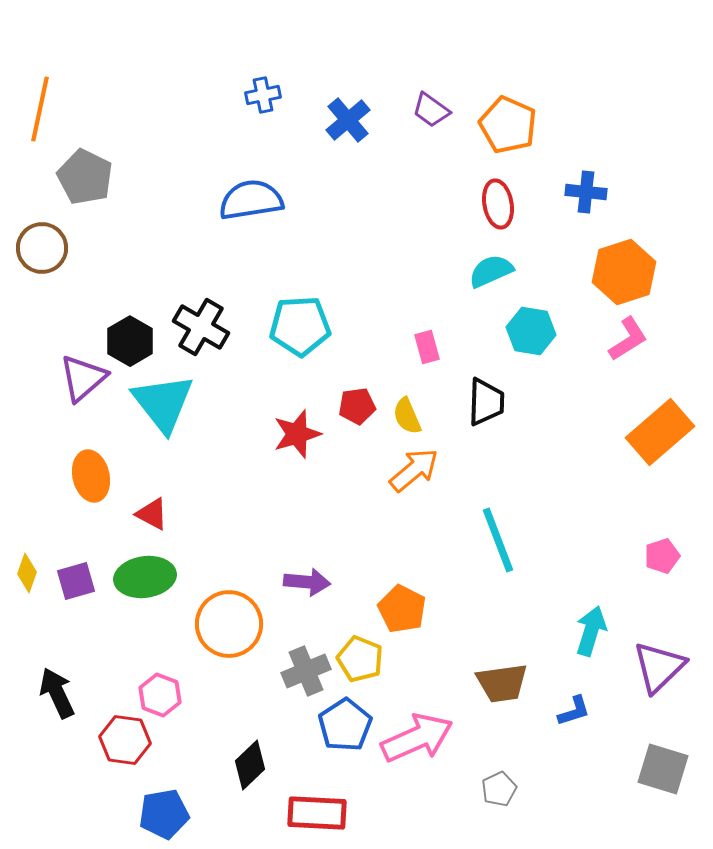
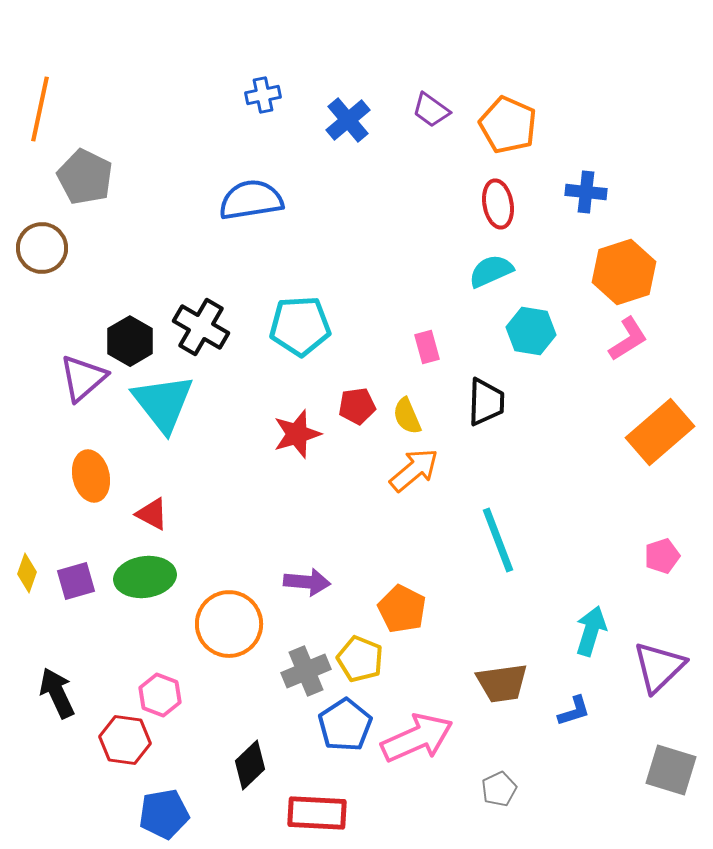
gray square at (663, 769): moved 8 px right, 1 px down
